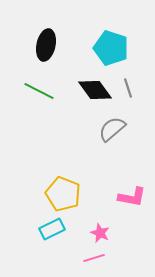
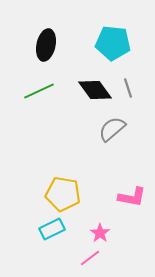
cyan pentagon: moved 2 px right, 5 px up; rotated 12 degrees counterclockwise
green line: rotated 52 degrees counterclockwise
yellow pentagon: rotated 12 degrees counterclockwise
pink star: rotated 12 degrees clockwise
pink line: moved 4 px left; rotated 20 degrees counterclockwise
